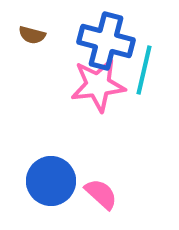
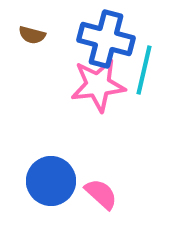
blue cross: moved 2 px up
